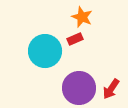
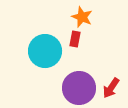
red rectangle: rotated 56 degrees counterclockwise
red arrow: moved 1 px up
